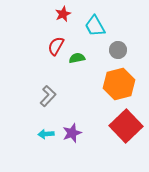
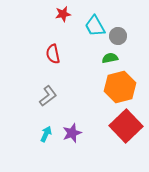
red star: rotated 14 degrees clockwise
red semicircle: moved 3 px left, 8 px down; rotated 42 degrees counterclockwise
gray circle: moved 14 px up
green semicircle: moved 33 px right
orange hexagon: moved 1 px right, 3 px down
gray L-shape: rotated 10 degrees clockwise
cyan arrow: rotated 119 degrees clockwise
